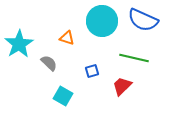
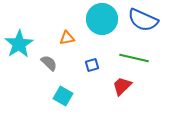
cyan circle: moved 2 px up
orange triangle: rotated 28 degrees counterclockwise
blue square: moved 6 px up
